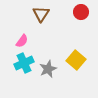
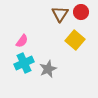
brown triangle: moved 19 px right
yellow square: moved 1 px left, 20 px up
